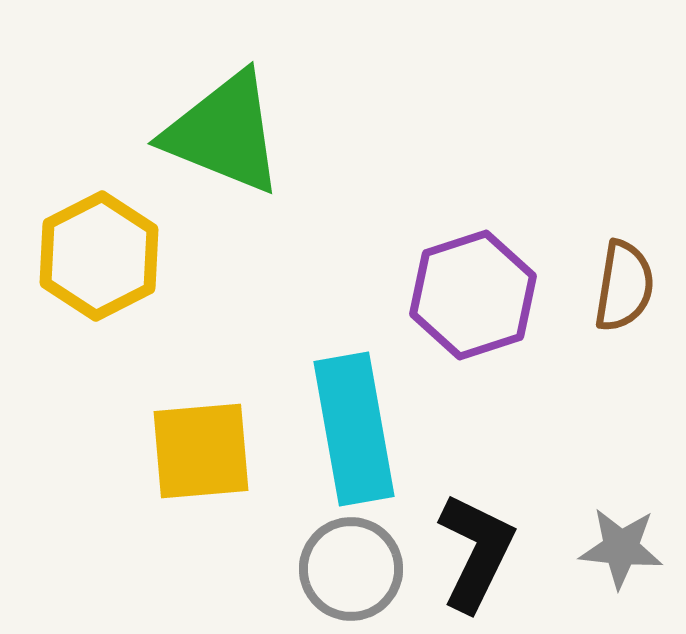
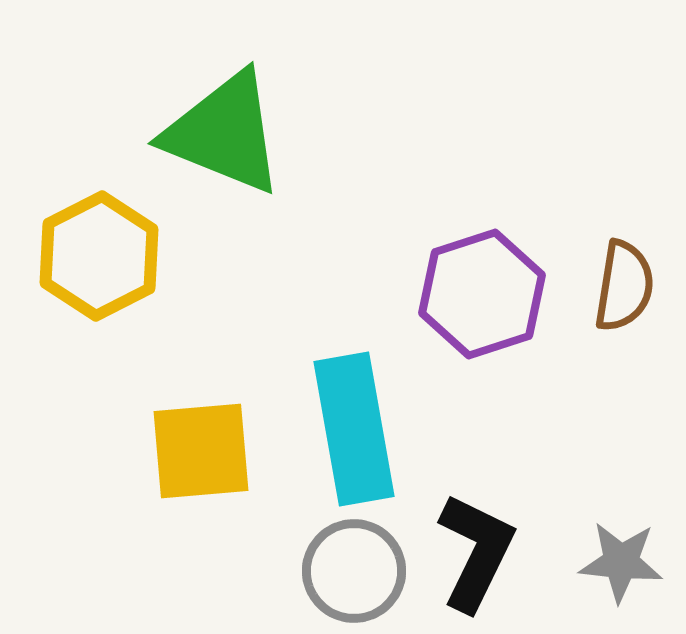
purple hexagon: moved 9 px right, 1 px up
gray star: moved 14 px down
gray circle: moved 3 px right, 2 px down
